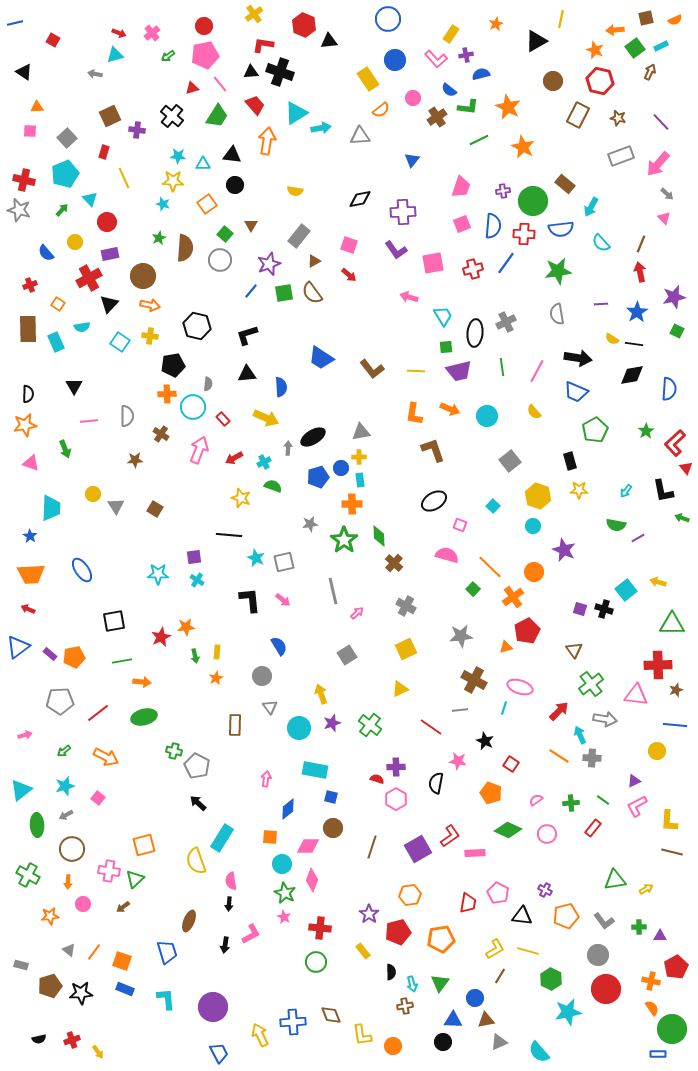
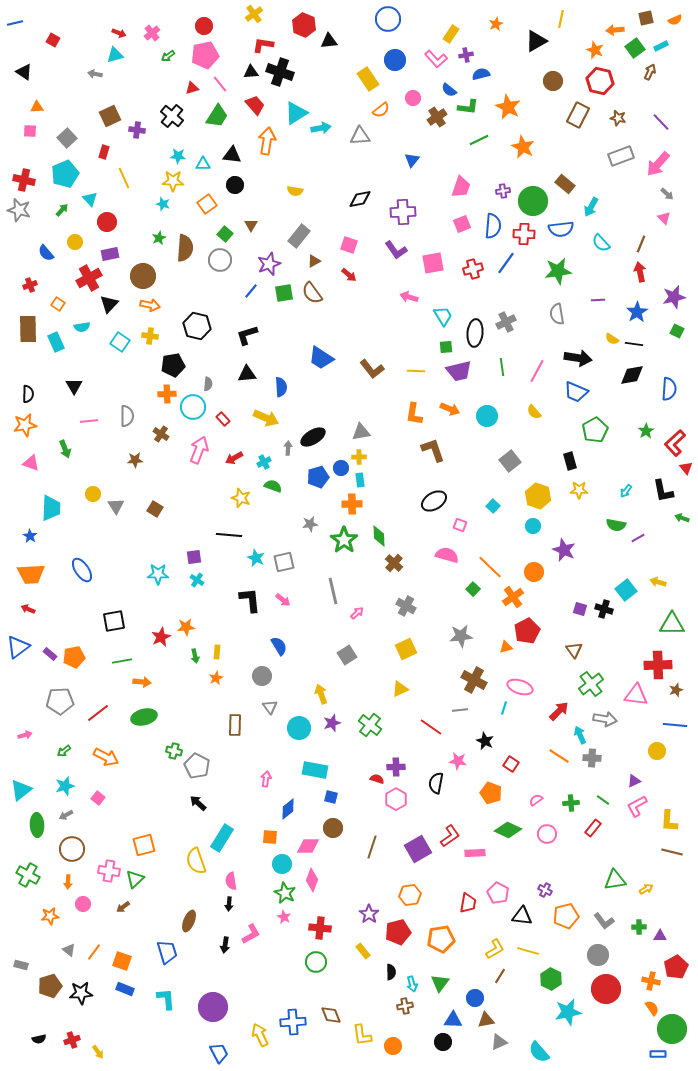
purple line at (601, 304): moved 3 px left, 4 px up
